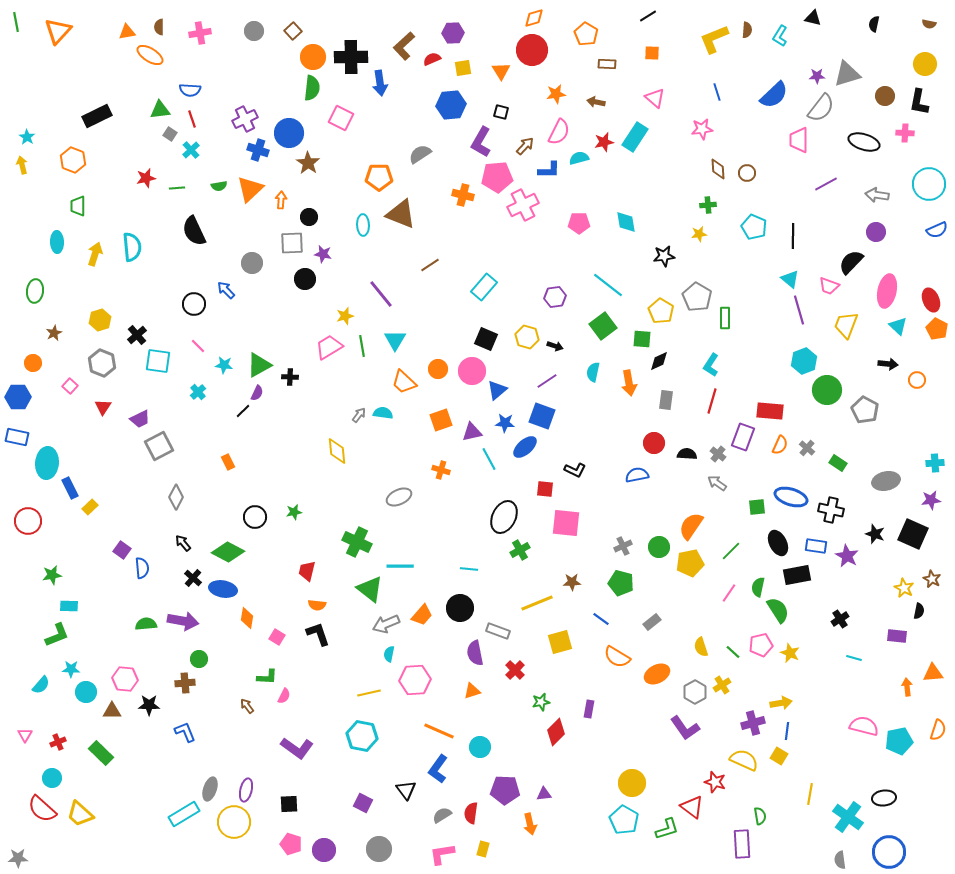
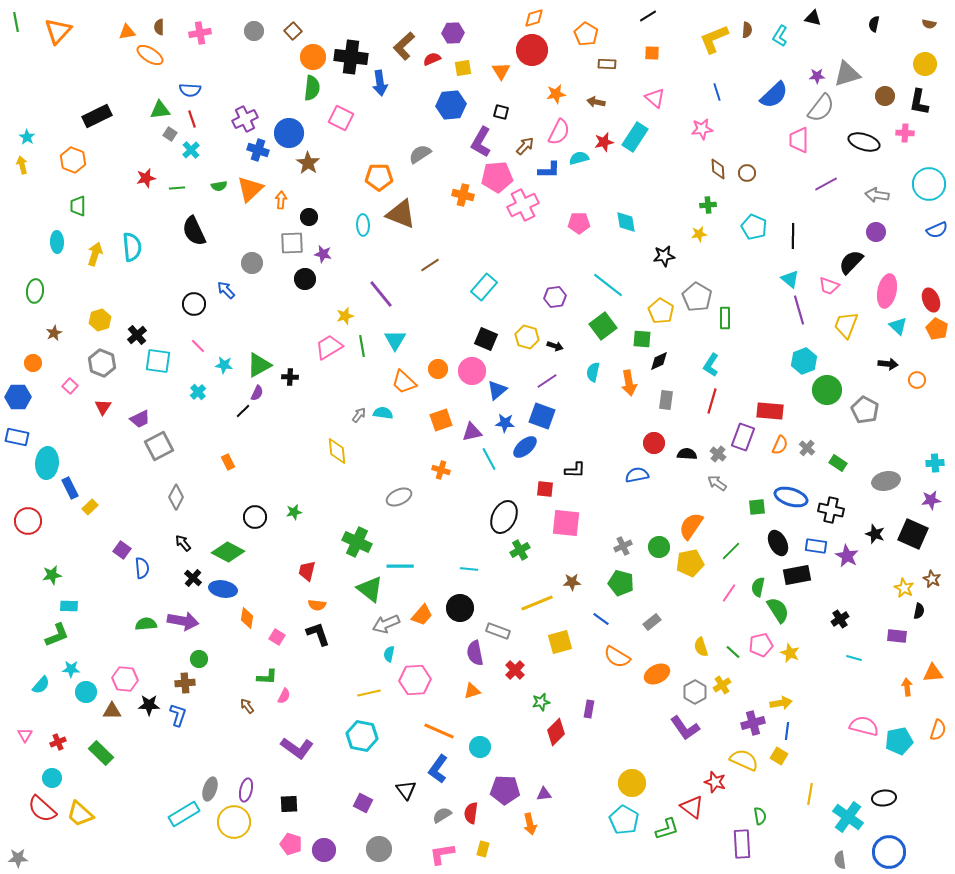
black cross at (351, 57): rotated 8 degrees clockwise
black L-shape at (575, 470): rotated 25 degrees counterclockwise
blue L-shape at (185, 732): moved 7 px left, 17 px up; rotated 40 degrees clockwise
